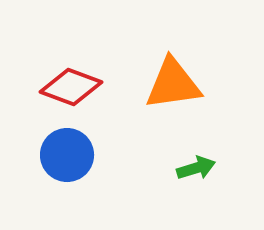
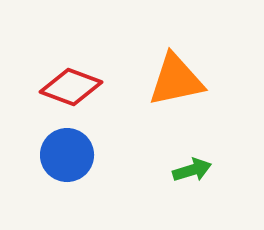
orange triangle: moved 3 px right, 4 px up; rotated 4 degrees counterclockwise
green arrow: moved 4 px left, 2 px down
